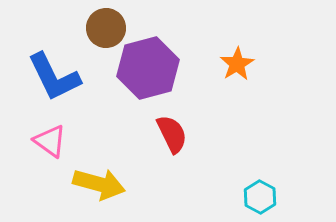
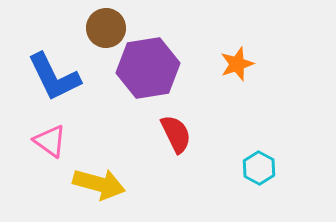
orange star: rotated 12 degrees clockwise
purple hexagon: rotated 6 degrees clockwise
red semicircle: moved 4 px right
cyan hexagon: moved 1 px left, 29 px up
